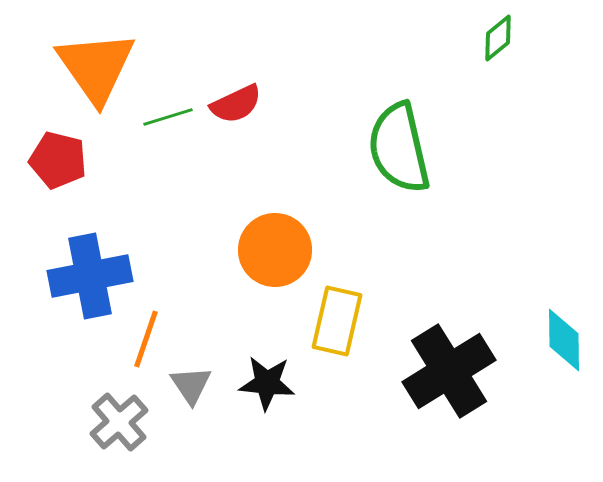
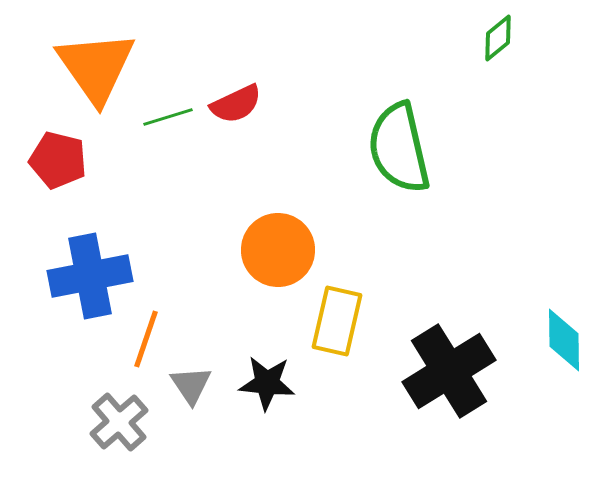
orange circle: moved 3 px right
